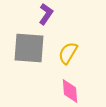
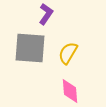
gray square: moved 1 px right
